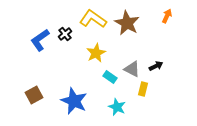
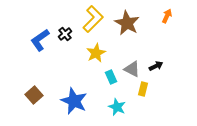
yellow L-shape: rotated 100 degrees clockwise
cyan rectangle: moved 1 px right; rotated 32 degrees clockwise
brown square: rotated 12 degrees counterclockwise
